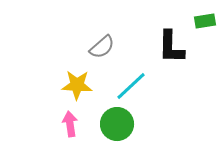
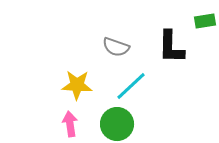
gray semicircle: moved 14 px right; rotated 60 degrees clockwise
